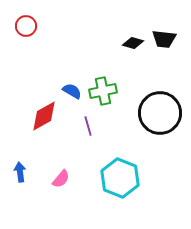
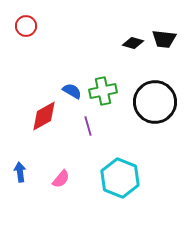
black circle: moved 5 px left, 11 px up
